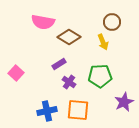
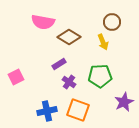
pink square: moved 4 px down; rotated 21 degrees clockwise
orange square: rotated 15 degrees clockwise
